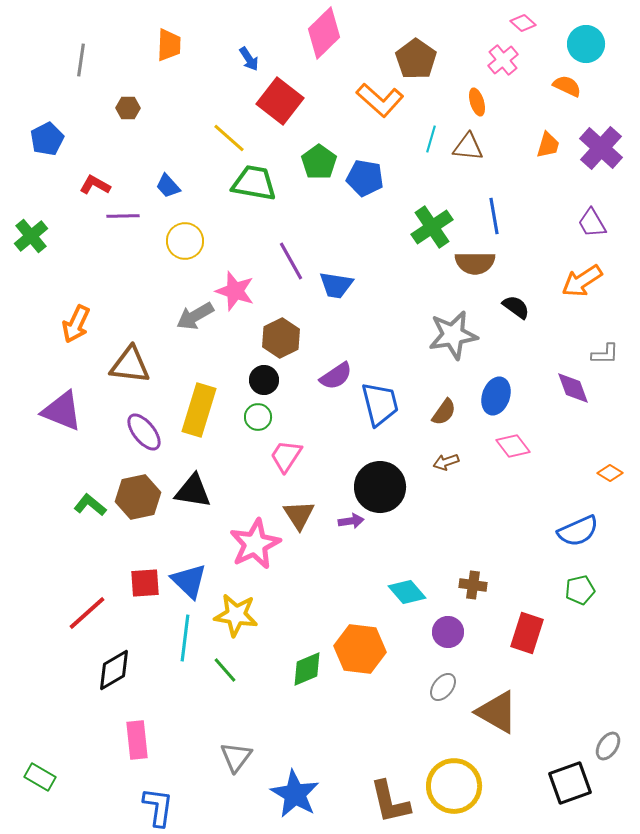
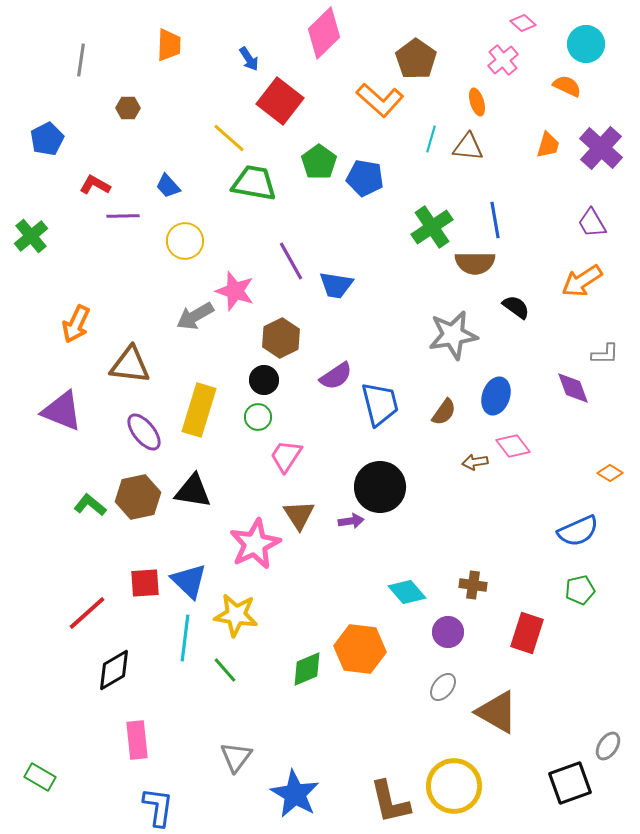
blue line at (494, 216): moved 1 px right, 4 px down
brown arrow at (446, 462): moved 29 px right; rotated 10 degrees clockwise
